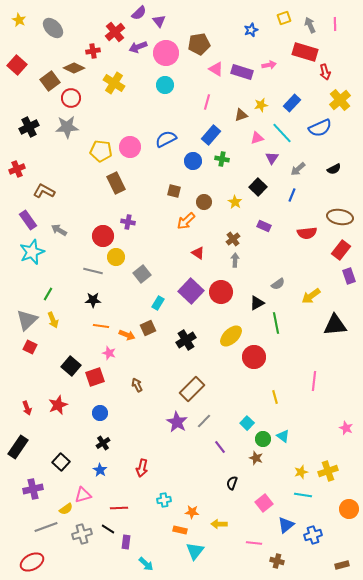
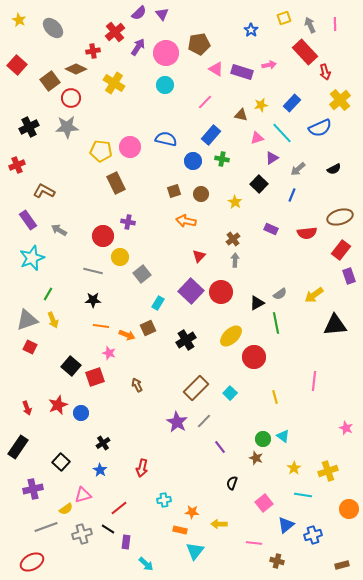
purple triangle at (159, 21): moved 3 px right, 7 px up
blue star at (251, 30): rotated 16 degrees counterclockwise
purple arrow at (138, 47): rotated 144 degrees clockwise
red rectangle at (305, 52): rotated 30 degrees clockwise
brown diamond at (74, 68): moved 2 px right, 1 px down
pink line at (207, 102): moved 2 px left; rotated 28 degrees clockwise
brown triangle at (241, 115): rotated 32 degrees clockwise
blue semicircle at (166, 139): rotated 40 degrees clockwise
purple triangle at (272, 158): rotated 24 degrees clockwise
red cross at (17, 169): moved 4 px up
black square at (258, 187): moved 1 px right, 3 px up
brown square at (174, 191): rotated 32 degrees counterclockwise
brown circle at (204, 202): moved 3 px left, 8 px up
brown ellipse at (340, 217): rotated 25 degrees counterclockwise
orange arrow at (186, 221): rotated 54 degrees clockwise
purple rectangle at (264, 226): moved 7 px right, 3 px down
cyan star at (32, 252): moved 6 px down
red triangle at (198, 253): moved 1 px right, 3 px down; rotated 40 degrees clockwise
yellow circle at (116, 257): moved 4 px right
gray semicircle at (278, 284): moved 2 px right, 10 px down
yellow arrow at (311, 296): moved 3 px right, 1 px up
gray triangle at (27, 320): rotated 25 degrees clockwise
brown rectangle at (192, 389): moved 4 px right, 1 px up
blue circle at (100, 413): moved 19 px left
cyan square at (247, 423): moved 17 px left, 30 px up
yellow star at (301, 472): moved 7 px left, 4 px up; rotated 16 degrees counterclockwise
red line at (119, 508): rotated 36 degrees counterclockwise
